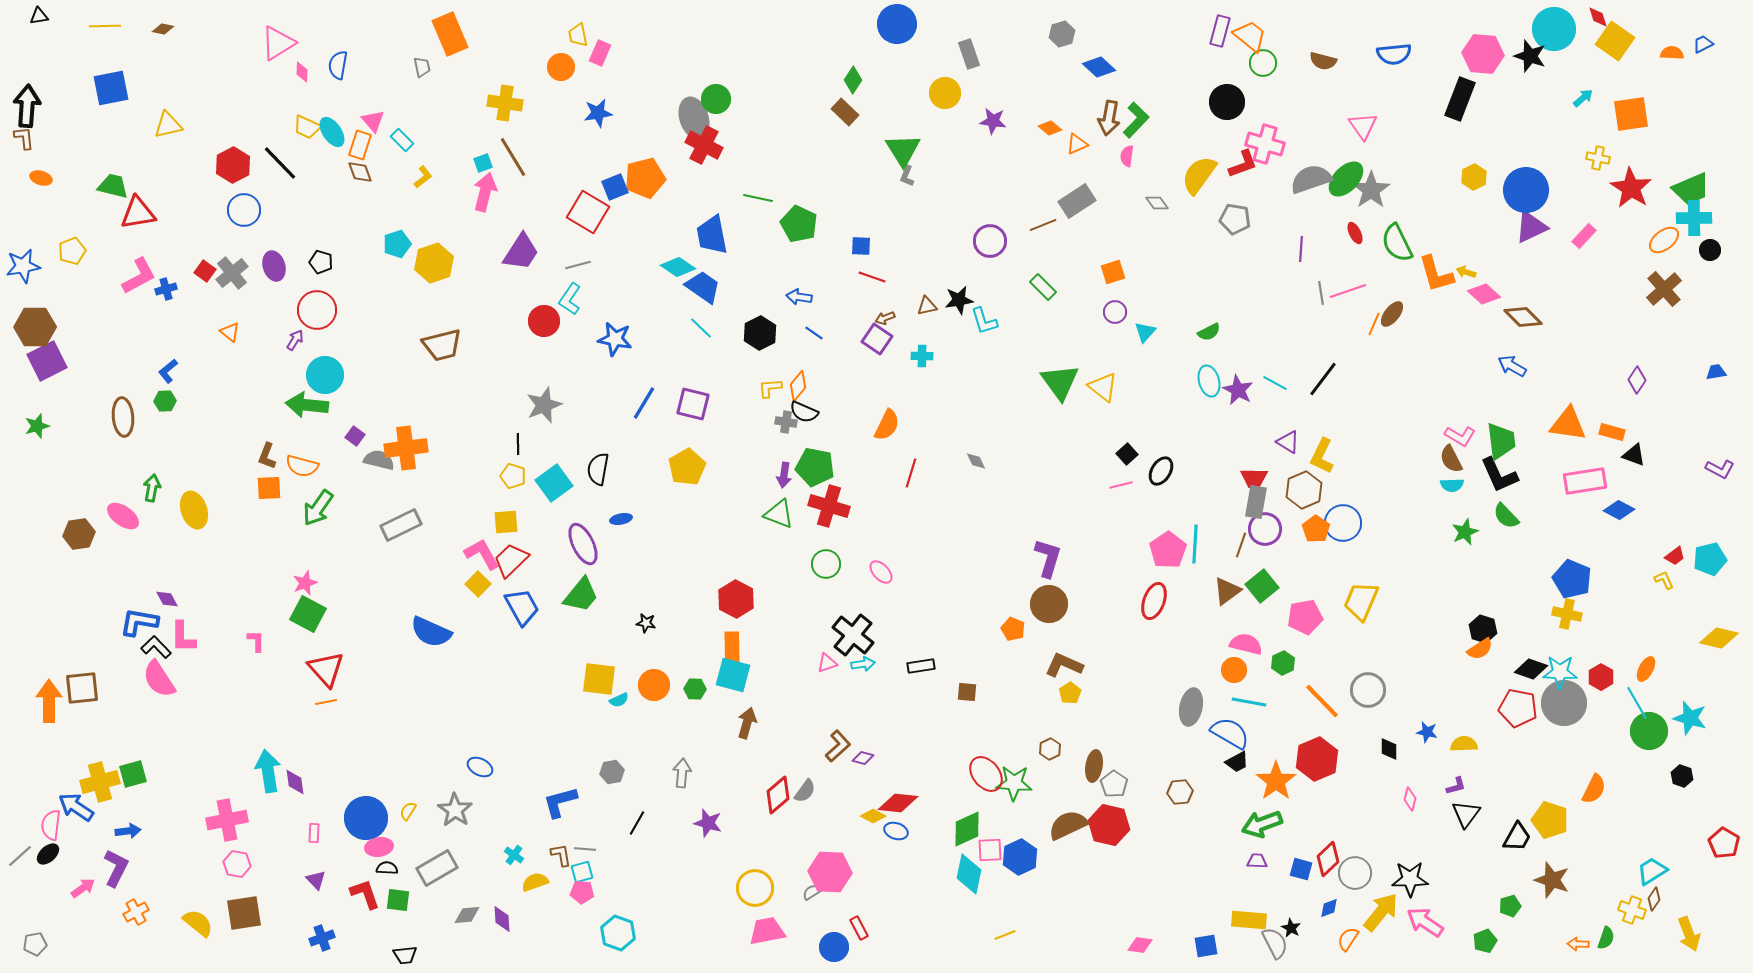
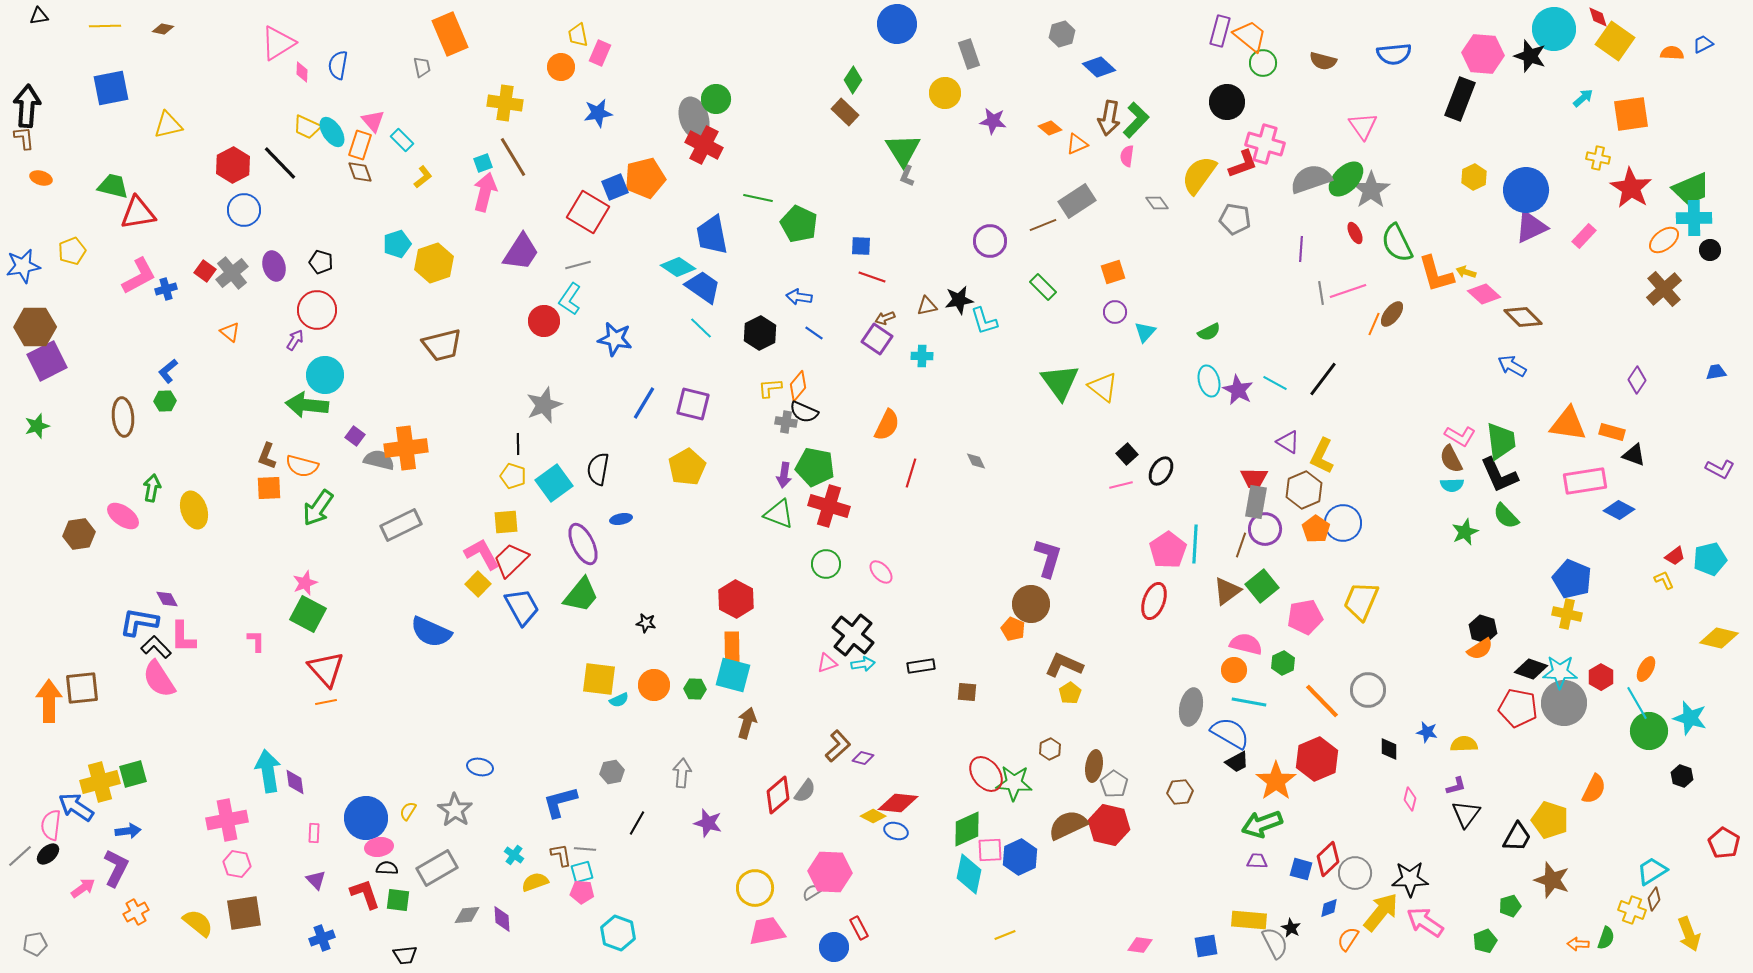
brown circle at (1049, 604): moved 18 px left
blue ellipse at (480, 767): rotated 15 degrees counterclockwise
